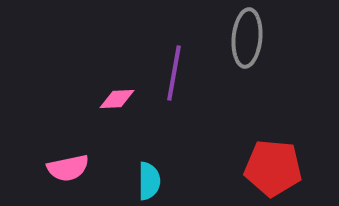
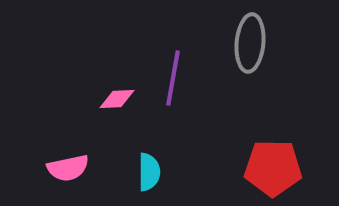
gray ellipse: moved 3 px right, 5 px down
purple line: moved 1 px left, 5 px down
red pentagon: rotated 4 degrees counterclockwise
cyan semicircle: moved 9 px up
